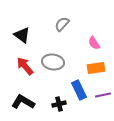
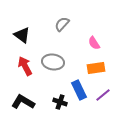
red arrow: rotated 12 degrees clockwise
purple line: rotated 28 degrees counterclockwise
black cross: moved 1 px right, 2 px up; rotated 32 degrees clockwise
